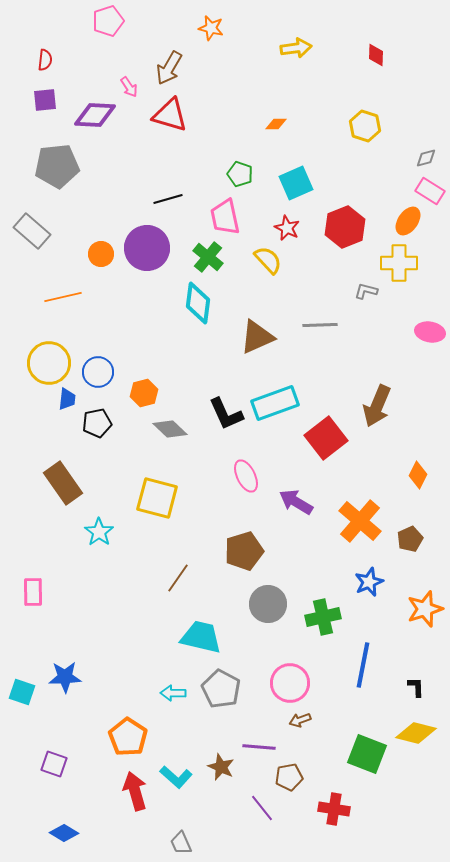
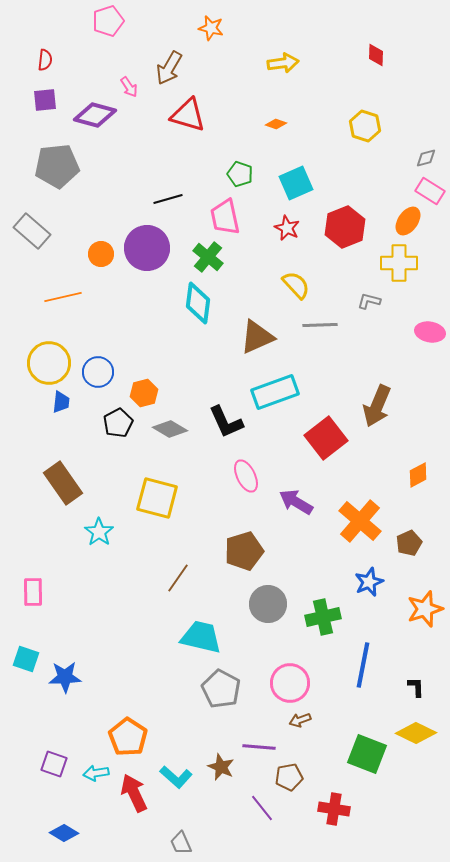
yellow arrow at (296, 48): moved 13 px left, 15 px down
purple diamond at (95, 115): rotated 12 degrees clockwise
red triangle at (170, 115): moved 18 px right
orange diamond at (276, 124): rotated 20 degrees clockwise
yellow semicircle at (268, 260): moved 28 px right, 25 px down
gray L-shape at (366, 291): moved 3 px right, 10 px down
blue trapezoid at (67, 399): moved 6 px left, 3 px down
cyan rectangle at (275, 403): moved 11 px up
black L-shape at (226, 414): moved 8 px down
black pentagon at (97, 423): moved 21 px right; rotated 16 degrees counterclockwise
gray diamond at (170, 429): rotated 12 degrees counterclockwise
orange diamond at (418, 475): rotated 36 degrees clockwise
brown pentagon at (410, 539): moved 1 px left, 4 px down
cyan square at (22, 692): moved 4 px right, 33 px up
cyan arrow at (173, 693): moved 77 px left, 80 px down; rotated 10 degrees counterclockwise
yellow diamond at (416, 733): rotated 12 degrees clockwise
red arrow at (135, 791): moved 1 px left, 2 px down; rotated 9 degrees counterclockwise
